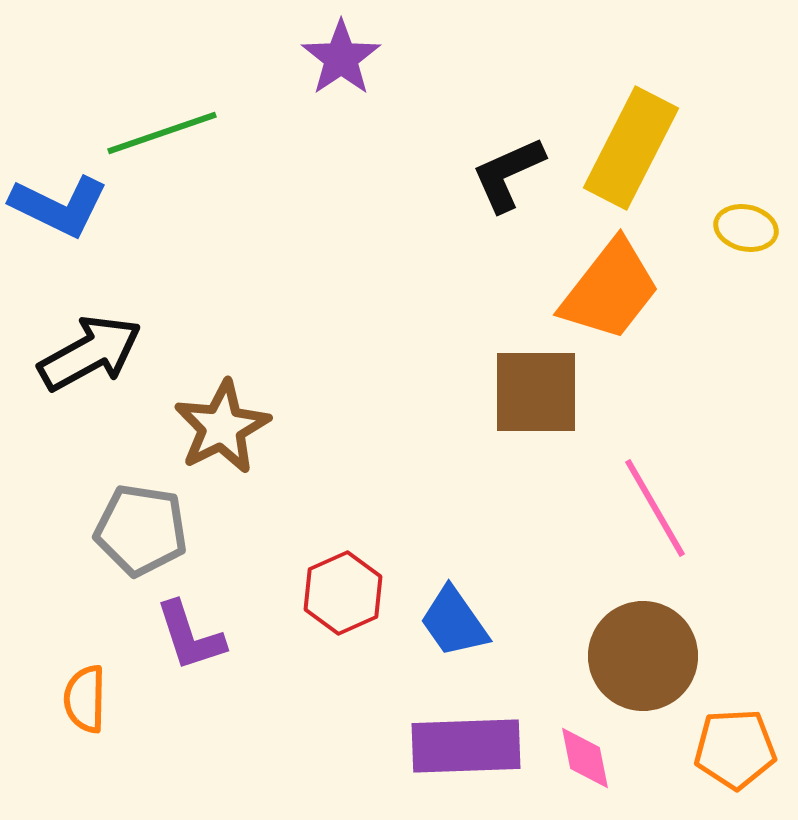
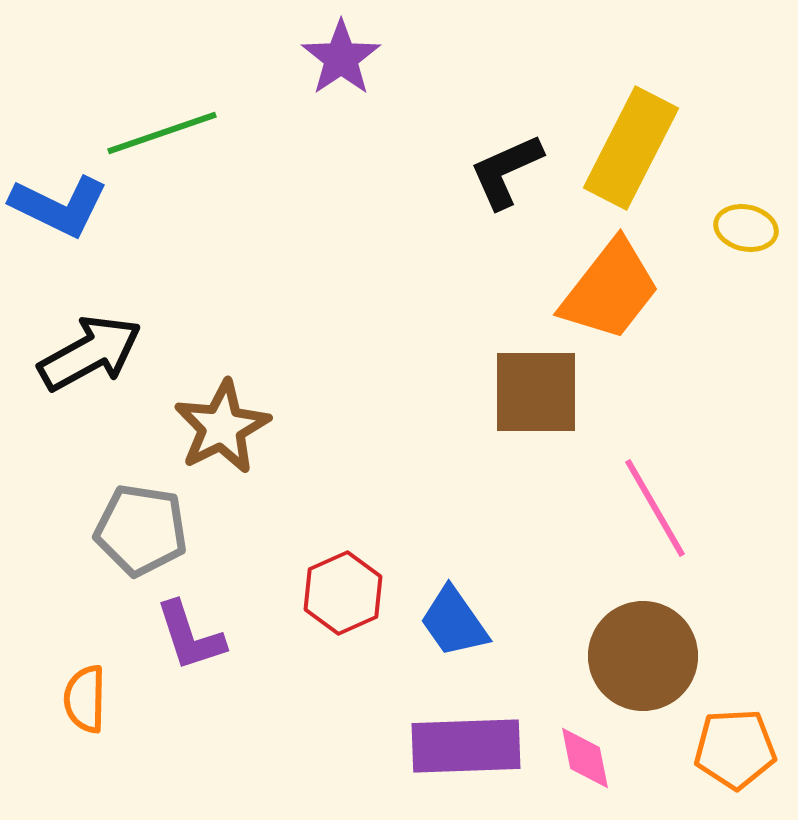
black L-shape: moved 2 px left, 3 px up
